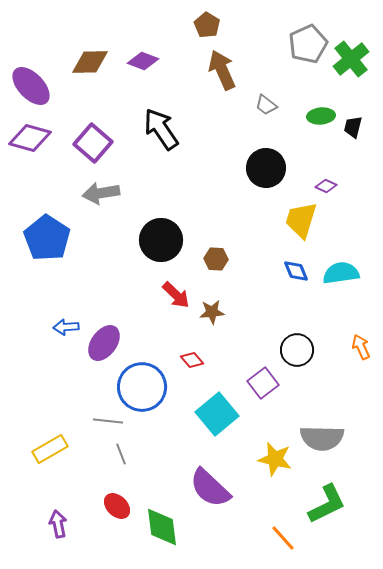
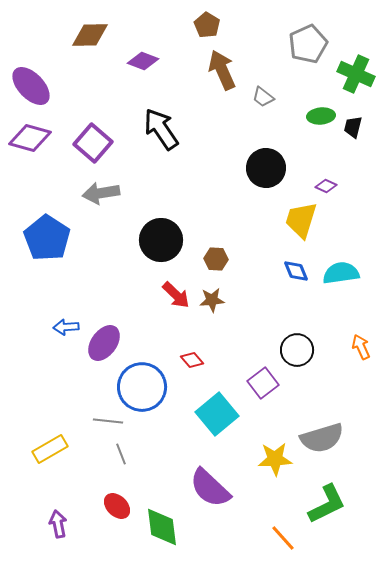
green cross at (351, 59): moved 5 px right, 15 px down; rotated 27 degrees counterclockwise
brown diamond at (90, 62): moved 27 px up
gray trapezoid at (266, 105): moved 3 px left, 8 px up
brown star at (212, 312): moved 12 px up
gray semicircle at (322, 438): rotated 18 degrees counterclockwise
yellow star at (275, 459): rotated 16 degrees counterclockwise
